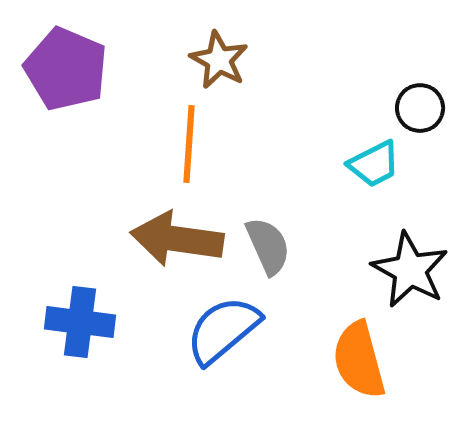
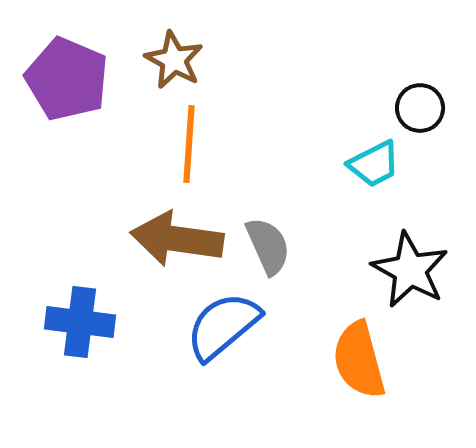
brown star: moved 45 px left
purple pentagon: moved 1 px right, 10 px down
blue semicircle: moved 4 px up
